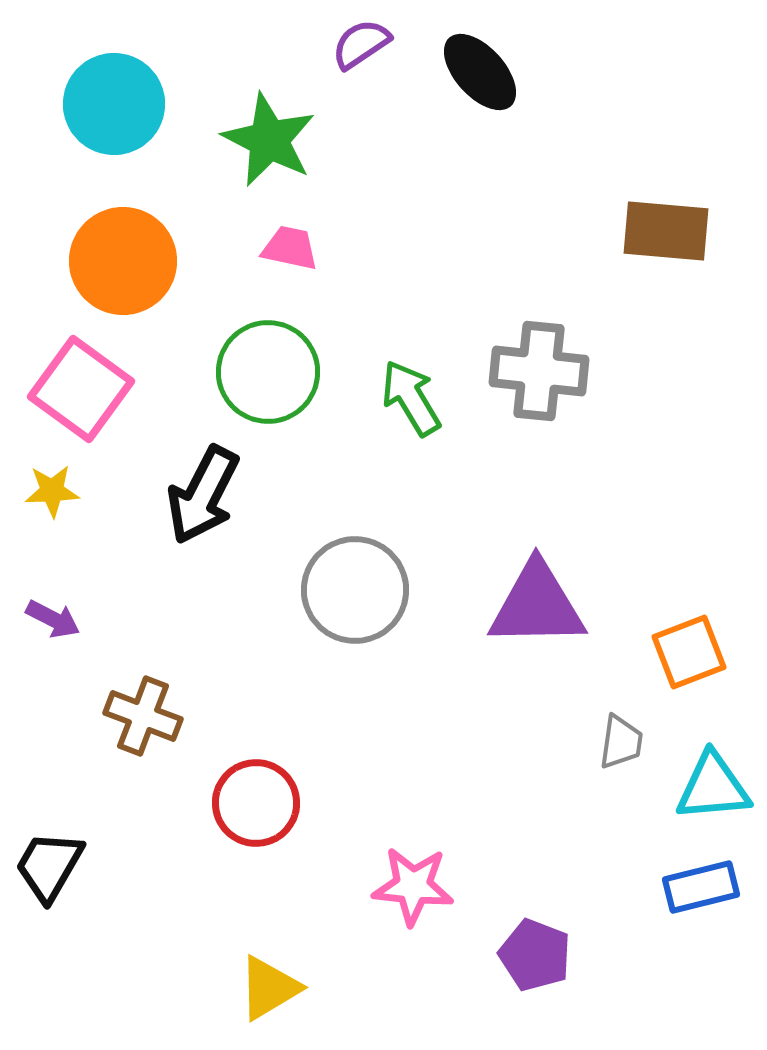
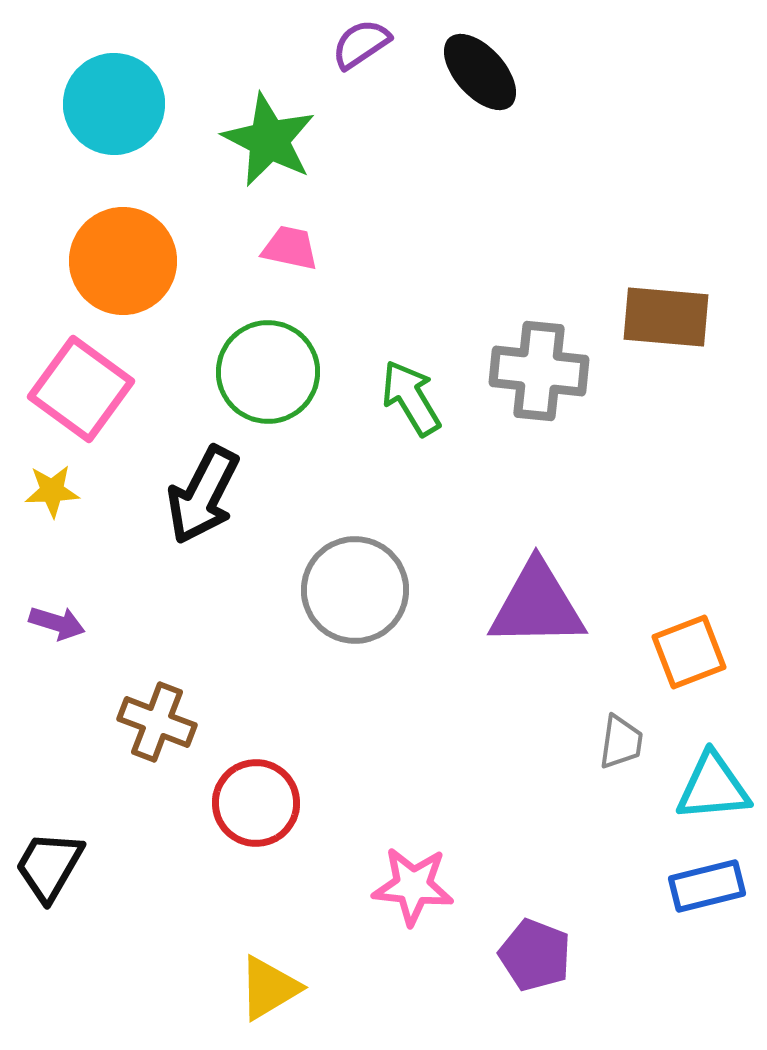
brown rectangle: moved 86 px down
purple arrow: moved 4 px right, 4 px down; rotated 10 degrees counterclockwise
brown cross: moved 14 px right, 6 px down
blue rectangle: moved 6 px right, 1 px up
